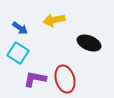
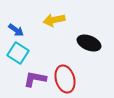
blue arrow: moved 4 px left, 2 px down
